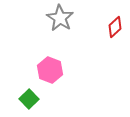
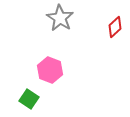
green square: rotated 12 degrees counterclockwise
